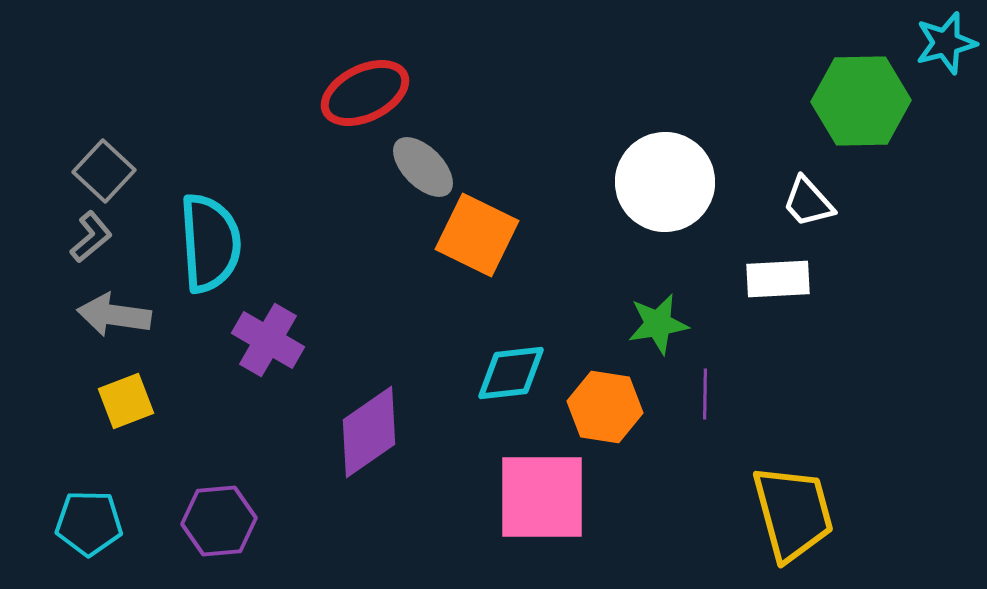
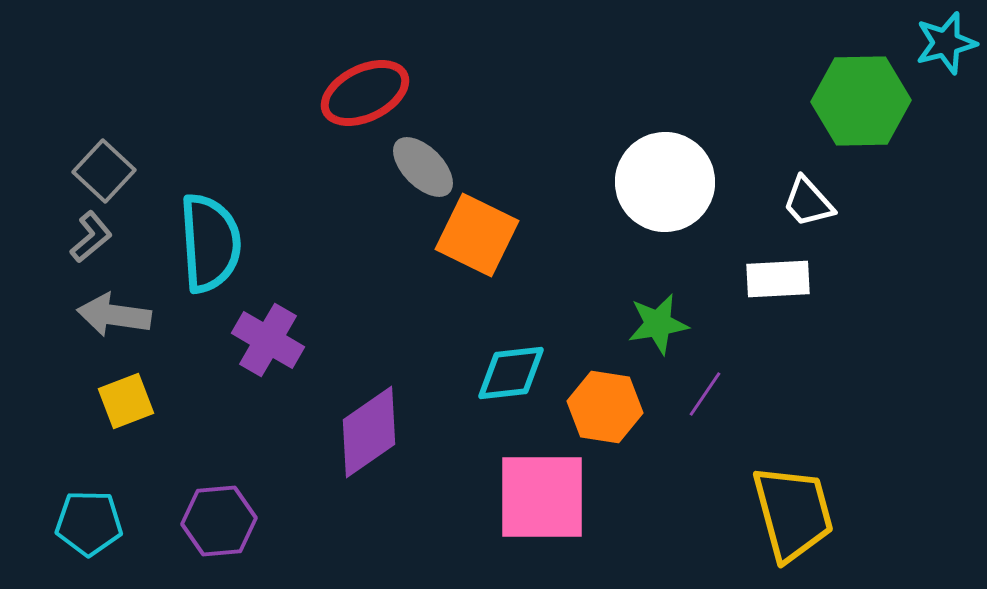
purple line: rotated 33 degrees clockwise
